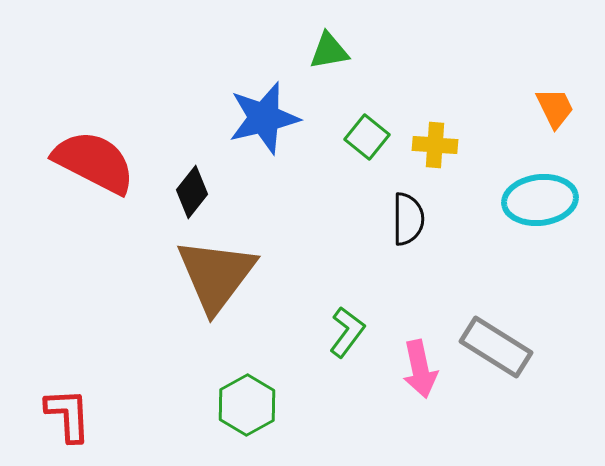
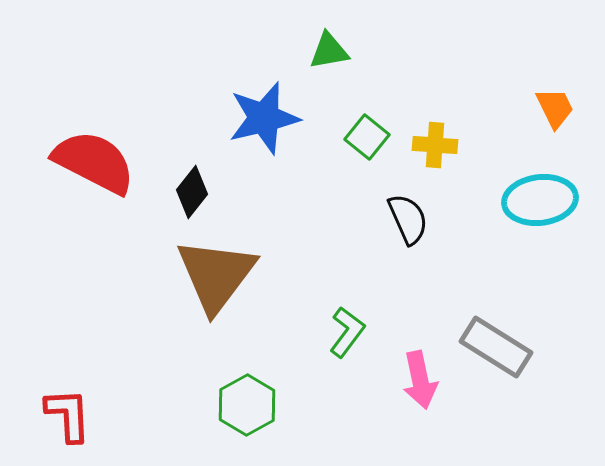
black semicircle: rotated 24 degrees counterclockwise
pink arrow: moved 11 px down
